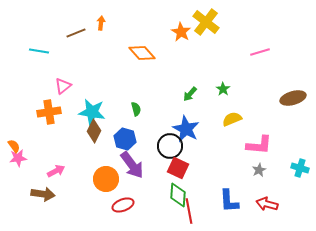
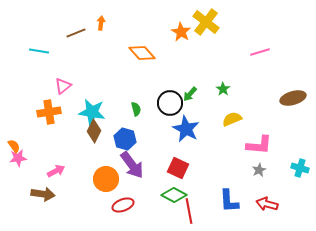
black circle: moved 43 px up
green diamond: moved 4 px left; rotated 65 degrees counterclockwise
